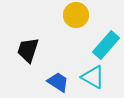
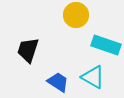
cyan rectangle: rotated 68 degrees clockwise
